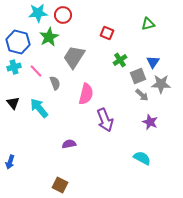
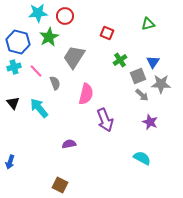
red circle: moved 2 px right, 1 px down
